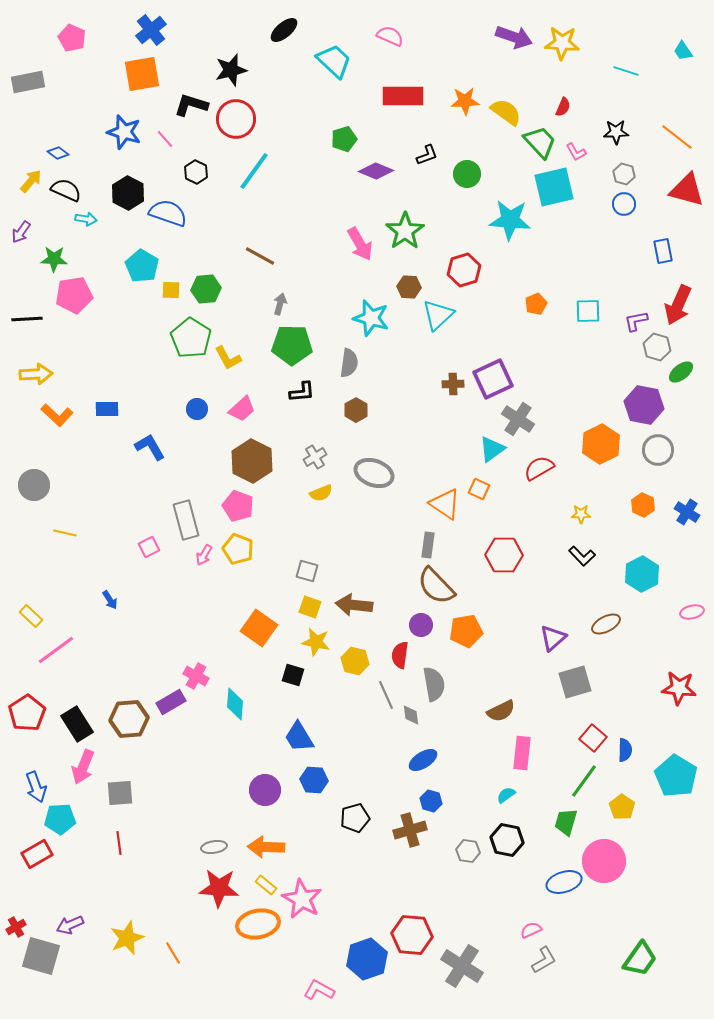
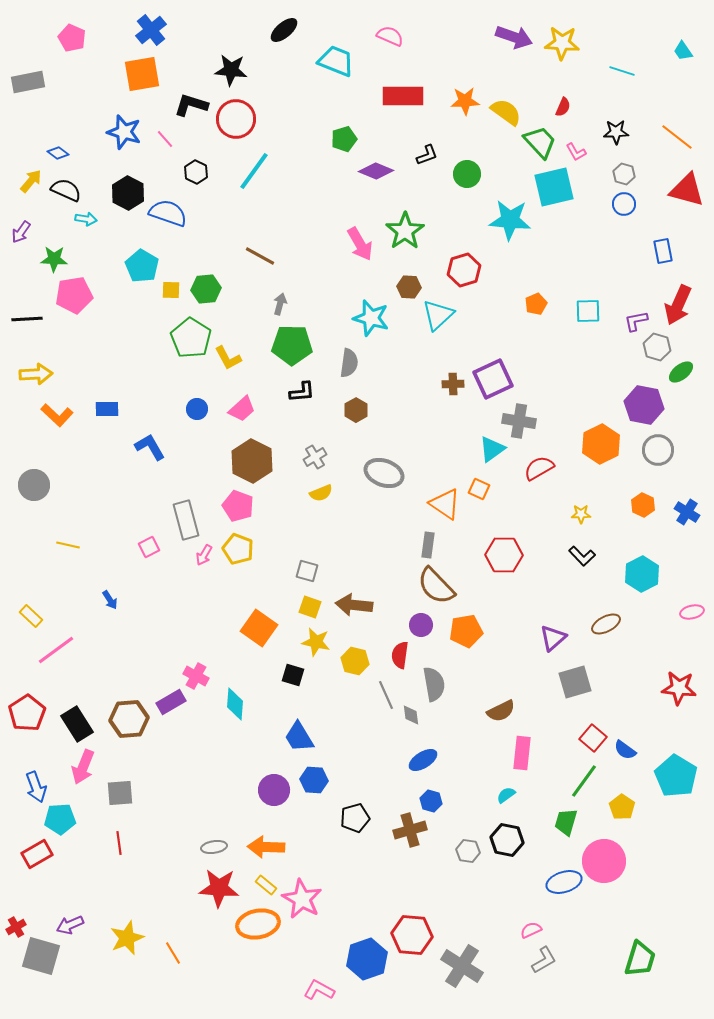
cyan trapezoid at (334, 61): moved 2 px right; rotated 21 degrees counterclockwise
black star at (231, 70): rotated 20 degrees clockwise
cyan line at (626, 71): moved 4 px left
gray cross at (518, 419): moved 1 px right, 2 px down; rotated 24 degrees counterclockwise
gray ellipse at (374, 473): moved 10 px right
yellow line at (65, 533): moved 3 px right, 12 px down
blue semicircle at (625, 750): rotated 125 degrees clockwise
purple circle at (265, 790): moved 9 px right
green trapezoid at (640, 959): rotated 18 degrees counterclockwise
